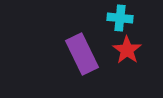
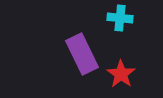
red star: moved 6 px left, 24 px down
